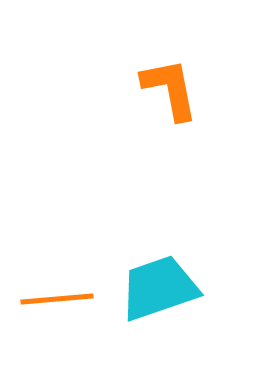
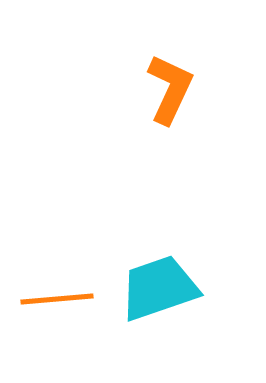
orange L-shape: rotated 36 degrees clockwise
